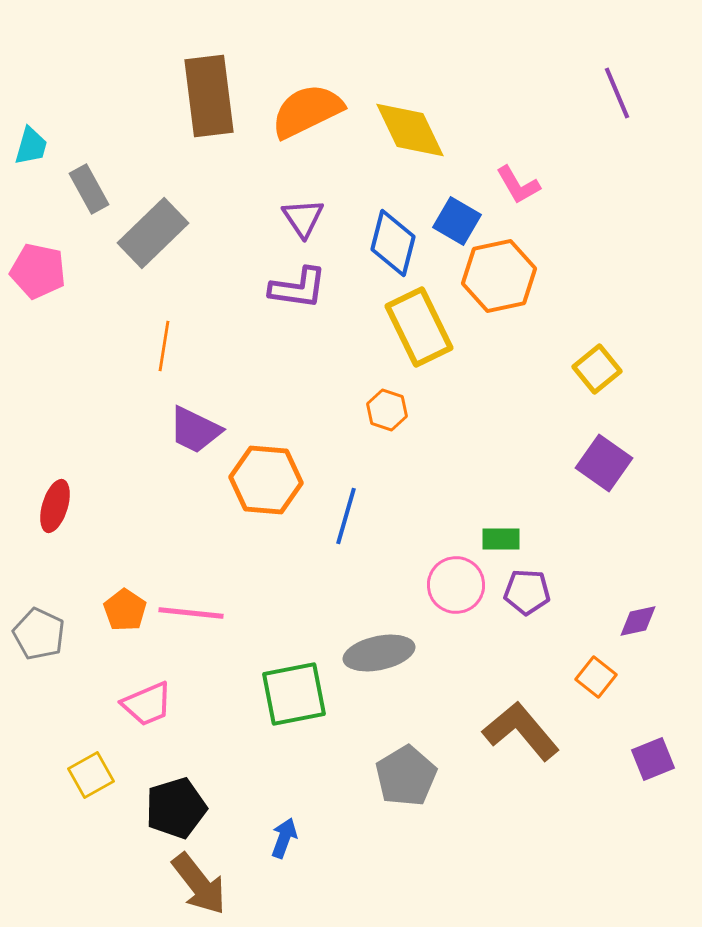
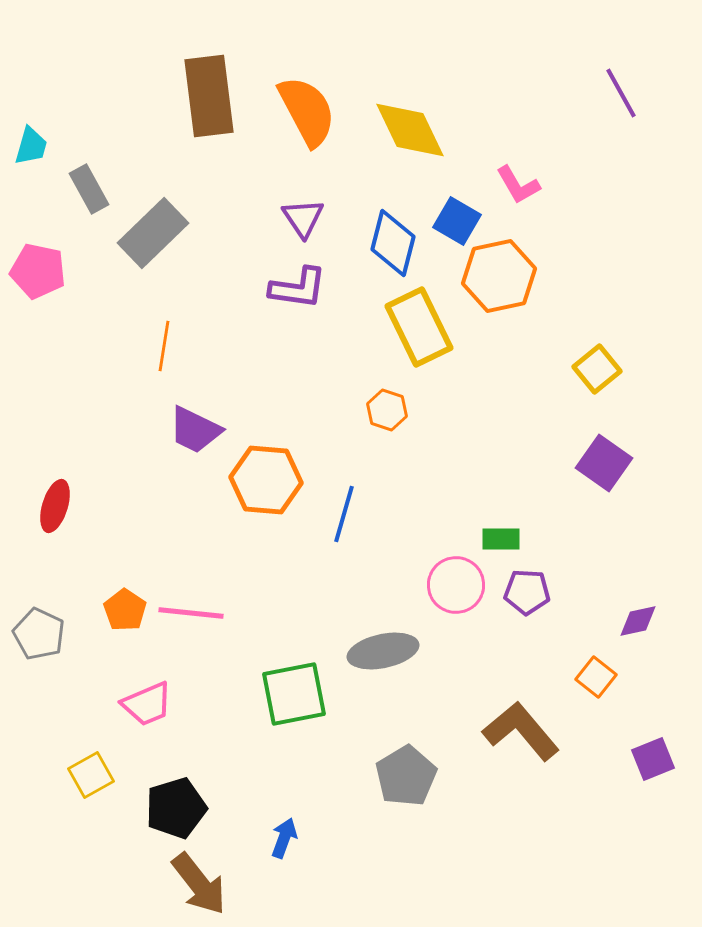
purple line at (617, 93): moved 4 px right; rotated 6 degrees counterclockwise
orange semicircle at (307, 111): rotated 88 degrees clockwise
blue line at (346, 516): moved 2 px left, 2 px up
gray ellipse at (379, 653): moved 4 px right, 2 px up
